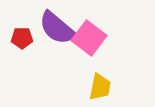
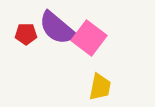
red pentagon: moved 4 px right, 4 px up
